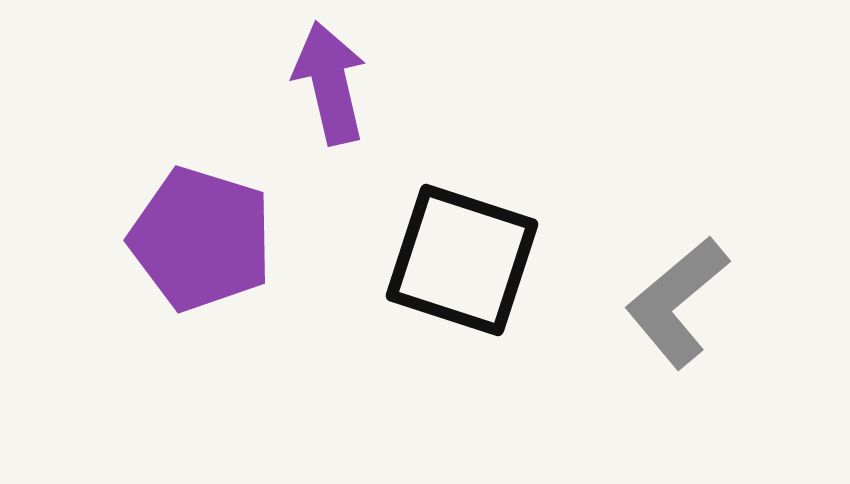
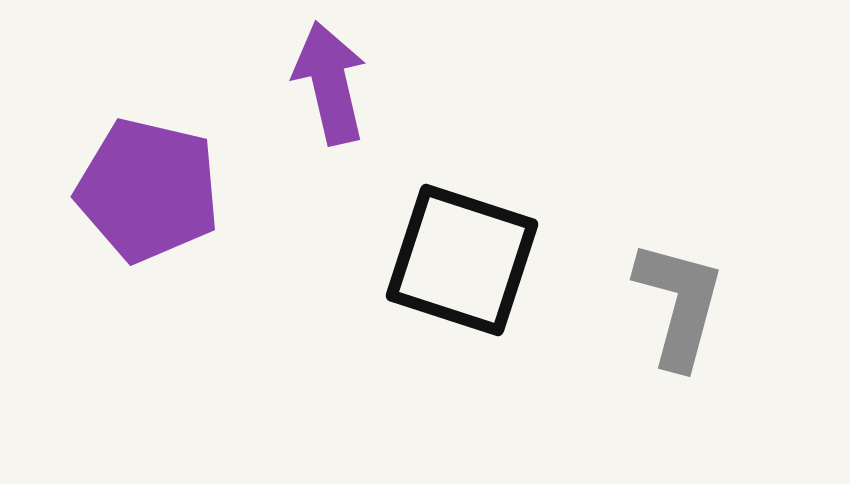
purple pentagon: moved 53 px left, 49 px up; rotated 4 degrees counterclockwise
gray L-shape: moved 2 px right, 2 px down; rotated 145 degrees clockwise
